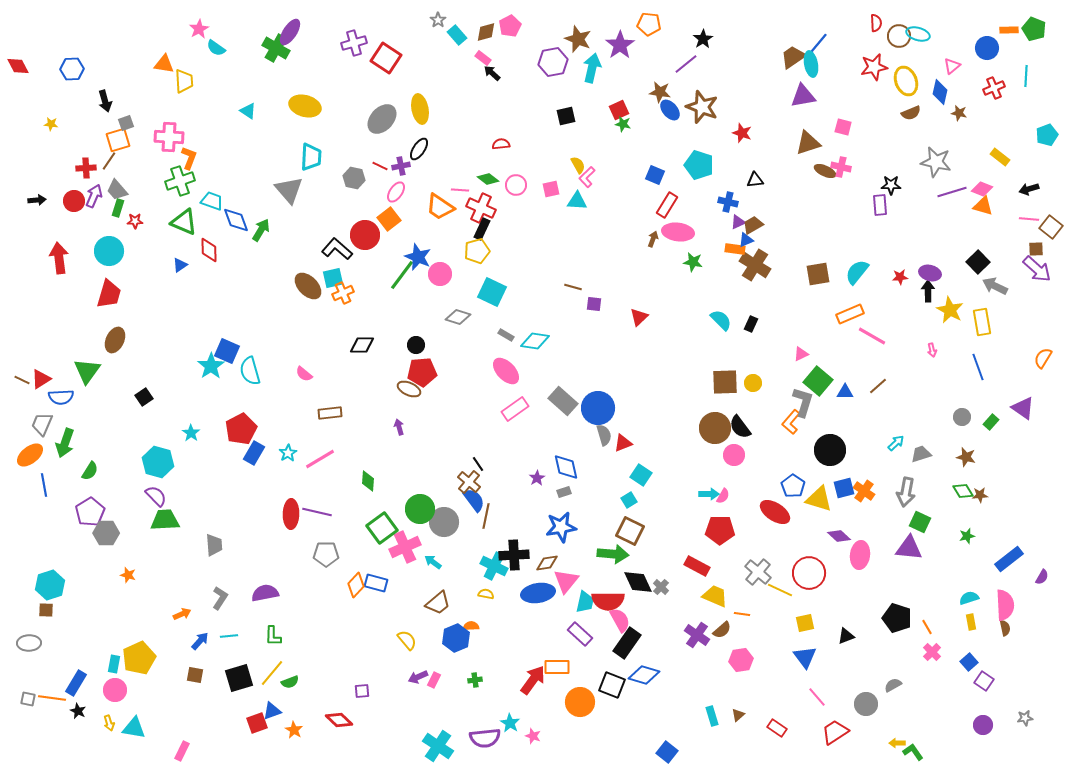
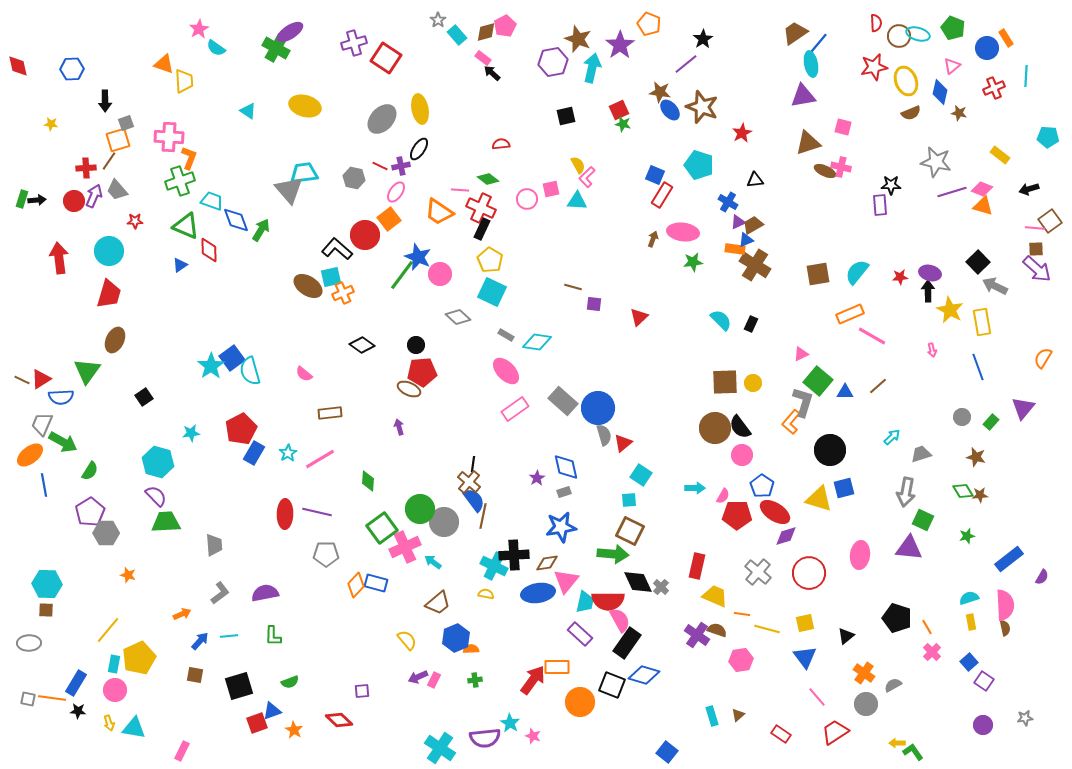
orange pentagon at (649, 24): rotated 15 degrees clockwise
pink pentagon at (510, 26): moved 5 px left
green pentagon at (1034, 29): moved 81 px left, 1 px up
orange rectangle at (1009, 30): moved 3 px left, 8 px down; rotated 60 degrees clockwise
purple ellipse at (290, 32): rotated 24 degrees clockwise
brown trapezoid at (793, 57): moved 2 px right, 24 px up
orange triangle at (164, 64): rotated 10 degrees clockwise
red diamond at (18, 66): rotated 15 degrees clockwise
black arrow at (105, 101): rotated 15 degrees clockwise
red star at (742, 133): rotated 24 degrees clockwise
cyan pentagon at (1047, 135): moved 1 px right, 2 px down; rotated 25 degrees clockwise
cyan trapezoid at (311, 157): moved 7 px left, 16 px down; rotated 100 degrees counterclockwise
yellow rectangle at (1000, 157): moved 2 px up
pink circle at (516, 185): moved 11 px right, 14 px down
blue cross at (728, 202): rotated 18 degrees clockwise
red rectangle at (667, 205): moved 5 px left, 10 px up
orange trapezoid at (440, 207): moved 1 px left, 5 px down
green rectangle at (118, 208): moved 96 px left, 9 px up
pink line at (1029, 219): moved 6 px right, 9 px down
green triangle at (184, 222): moved 2 px right, 4 px down
brown square at (1051, 227): moved 1 px left, 6 px up; rotated 15 degrees clockwise
pink ellipse at (678, 232): moved 5 px right
yellow pentagon at (477, 251): moved 13 px right, 9 px down; rotated 25 degrees counterclockwise
green star at (693, 262): rotated 18 degrees counterclockwise
cyan square at (333, 278): moved 2 px left, 1 px up
brown ellipse at (308, 286): rotated 12 degrees counterclockwise
gray diamond at (458, 317): rotated 25 degrees clockwise
cyan diamond at (535, 341): moved 2 px right, 1 px down
black diamond at (362, 345): rotated 35 degrees clockwise
blue square at (227, 351): moved 5 px right, 7 px down; rotated 30 degrees clockwise
purple triangle at (1023, 408): rotated 35 degrees clockwise
cyan star at (191, 433): rotated 30 degrees clockwise
green arrow at (65, 443): moved 2 px left, 1 px up; rotated 80 degrees counterclockwise
red triangle at (623, 443): rotated 18 degrees counterclockwise
cyan arrow at (896, 443): moved 4 px left, 6 px up
pink circle at (734, 455): moved 8 px right
brown star at (966, 457): moved 10 px right
black line at (478, 464): moved 5 px left; rotated 42 degrees clockwise
blue pentagon at (793, 486): moved 31 px left
orange cross at (864, 491): moved 182 px down
cyan arrow at (709, 494): moved 14 px left, 6 px up
cyan square at (629, 500): rotated 28 degrees clockwise
red ellipse at (291, 514): moved 6 px left
brown line at (486, 516): moved 3 px left
green trapezoid at (165, 520): moved 1 px right, 2 px down
green square at (920, 522): moved 3 px right, 2 px up
red pentagon at (720, 530): moved 17 px right, 15 px up
purple diamond at (839, 536): moved 53 px left; rotated 60 degrees counterclockwise
red rectangle at (697, 566): rotated 75 degrees clockwise
cyan hexagon at (50, 585): moved 3 px left, 1 px up; rotated 20 degrees clockwise
yellow line at (780, 590): moved 13 px left, 39 px down; rotated 10 degrees counterclockwise
gray L-shape at (220, 598): moved 5 px up; rotated 20 degrees clockwise
orange semicircle at (471, 626): moved 23 px down
brown semicircle at (722, 630): moved 5 px left; rotated 120 degrees counterclockwise
black triangle at (846, 636): rotated 18 degrees counterclockwise
yellow line at (272, 673): moved 164 px left, 43 px up
black square at (239, 678): moved 8 px down
black star at (78, 711): rotated 21 degrees counterclockwise
red rectangle at (777, 728): moved 4 px right, 6 px down
cyan cross at (438, 746): moved 2 px right, 2 px down
